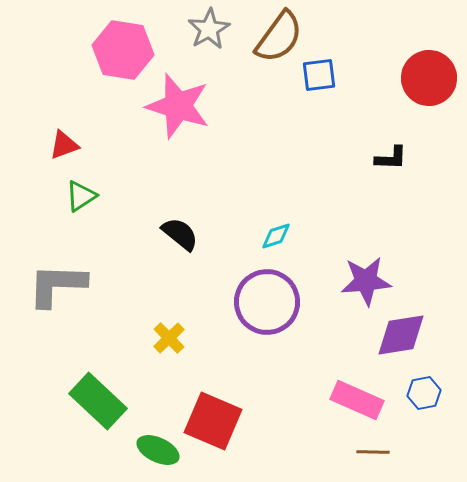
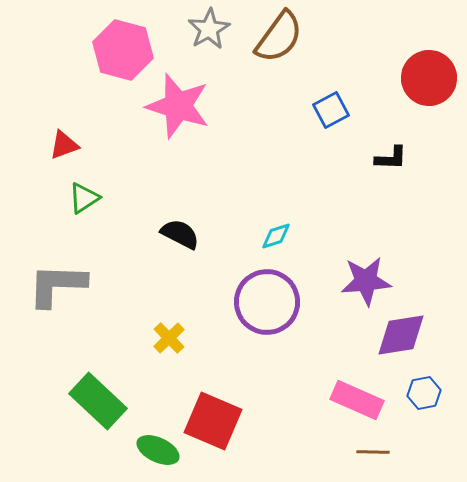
pink hexagon: rotated 6 degrees clockwise
blue square: moved 12 px right, 35 px down; rotated 21 degrees counterclockwise
green triangle: moved 3 px right, 2 px down
black semicircle: rotated 12 degrees counterclockwise
